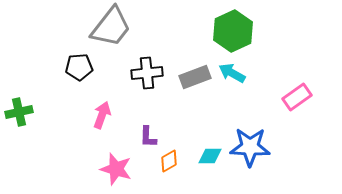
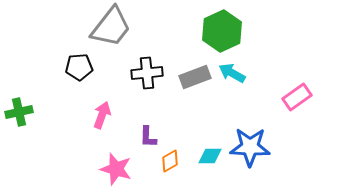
green hexagon: moved 11 px left
orange diamond: moved 1 px right
